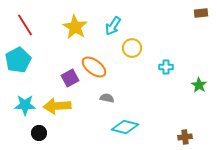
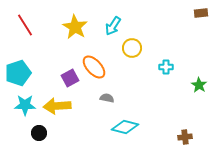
cyan pentagon: moved 13 px down; rotated 10 degrees clockwise
orange ellipse: rotated 10 degrees clockwise
